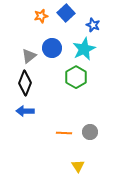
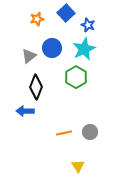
orange star: moved 4 px left, 3 px down
blue star: moved 5 px left
black diamond: moved 11 px right, 4 px down
orange line: rotated 14 degrees counterclockwise
